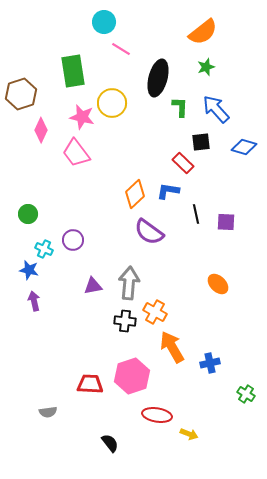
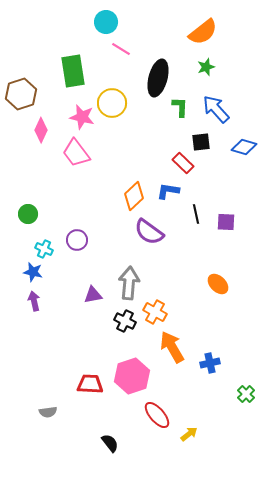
cyan circle: moved 2 px right
orange diamond: moved 1 px left, 2 px down
purple circle: moved 4 px right
blue star: moved 4 px right, 2 px down
purple triangle: moved 9 px down
black cross: rotated 20 degrees clockwise
green cross: rotated 12 degrees clockwise
red ellipse: rotated 40 degrees clockwise
yellow arrow: rotated 60 degrees counterclockwise
